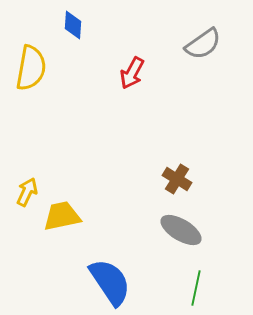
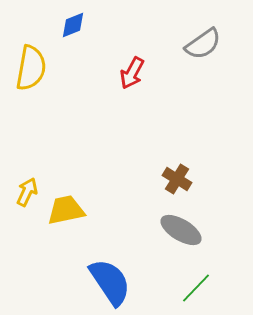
blue diamond: rotated 64 degrees clockwise
yellow trapezoid: moved 4 px right, 6 px up
green line: rotated 32 degrees clockwise
